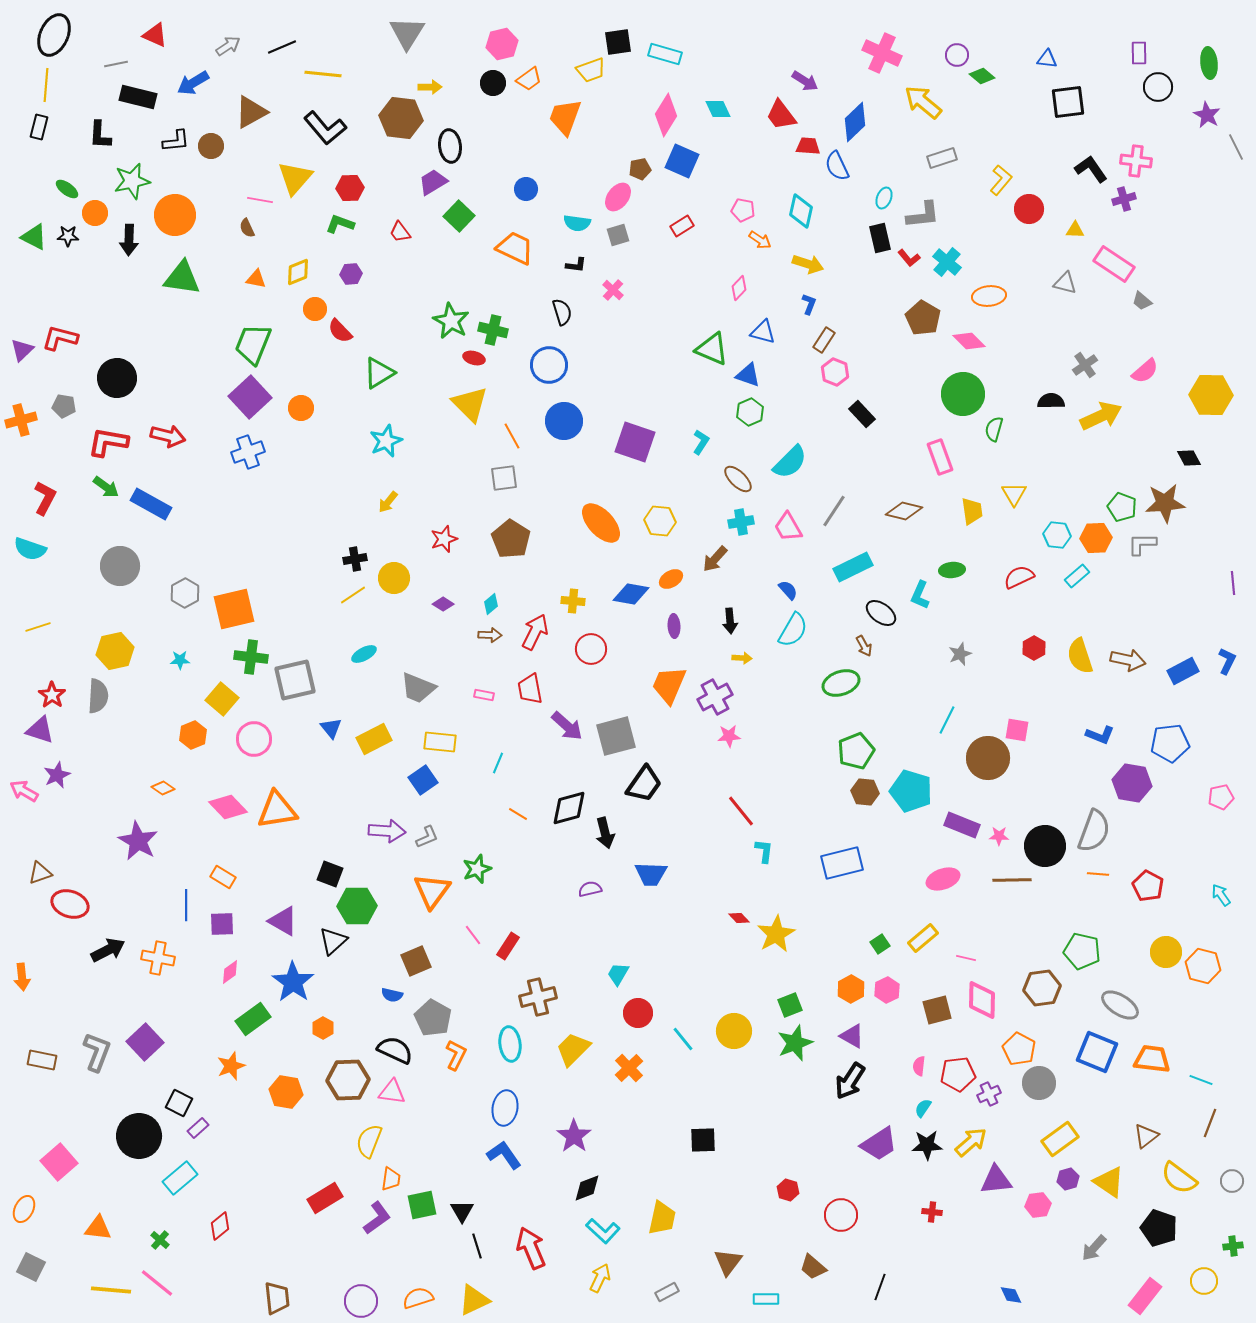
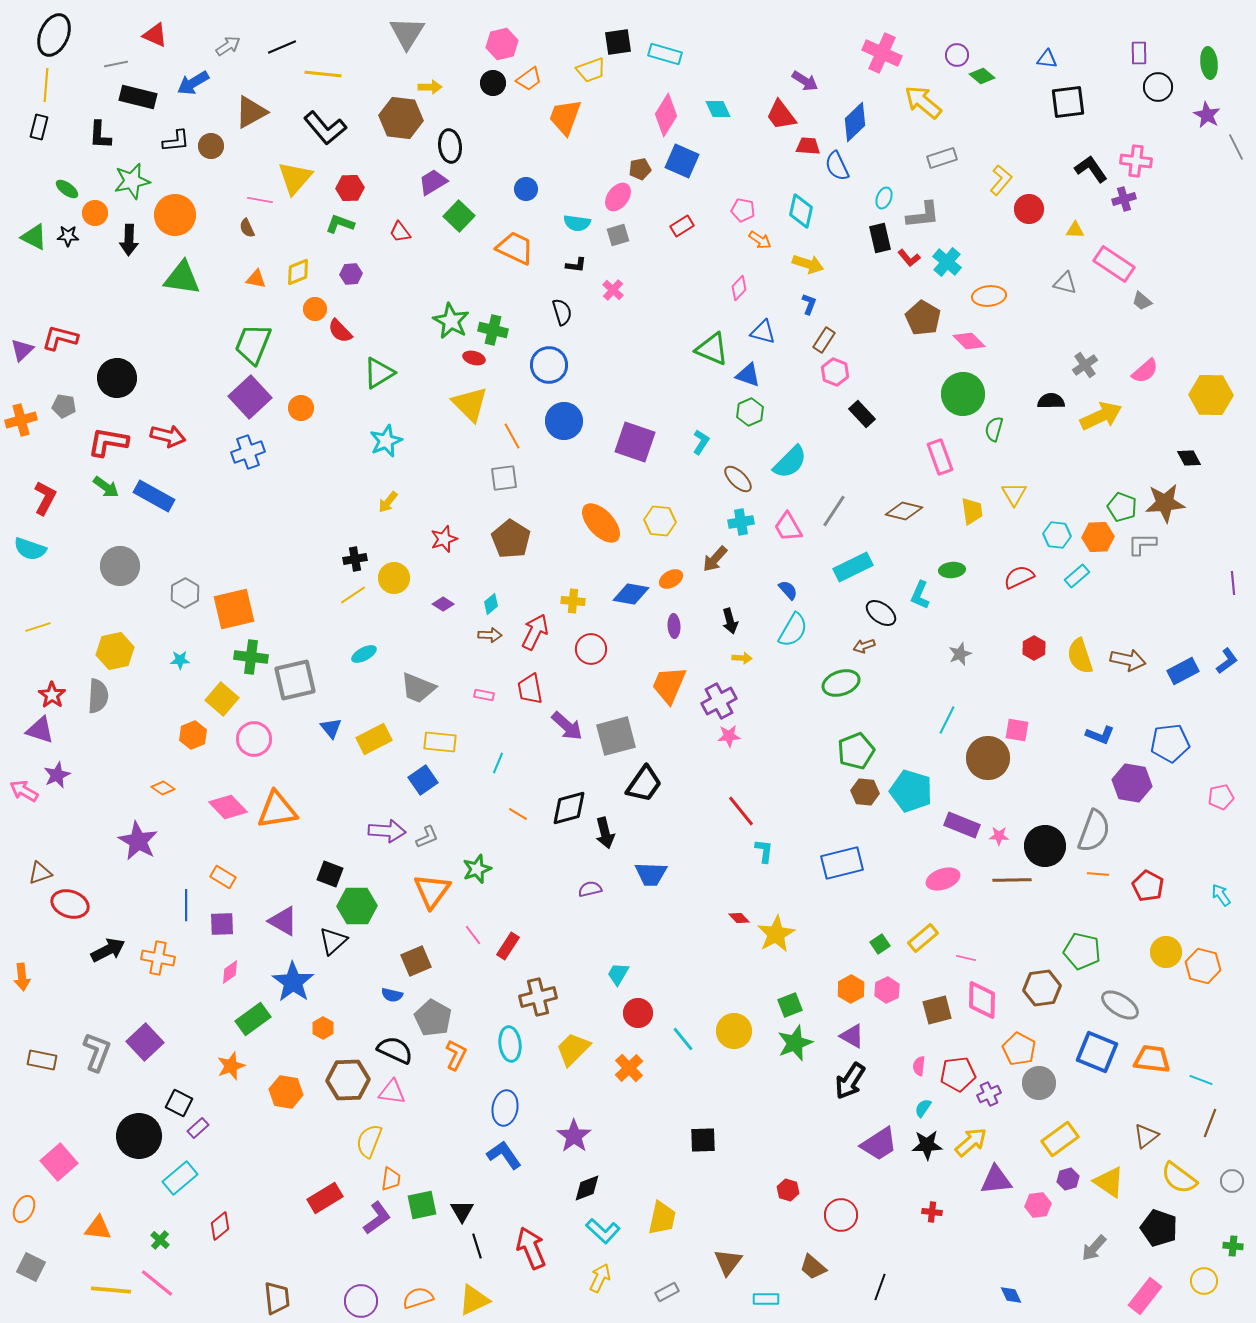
blue rectangle at (151, 504): moved 3 px right, 8 px up
orange hexagon at (1096, 538): moved 2 px right, 1 px up
black arrow at (730, 621): rotated 10 degrees counterclockwise
brown arrow at (864, 646): rotated 100 degrees clockwise
blue L-shape at (1227, 661): rotated 28 degrees clockwise
purple cross at (715, 697): moved 4 px right, 4 px down
green cross at (1233, 1246): rotated 12 degrees clockwise
